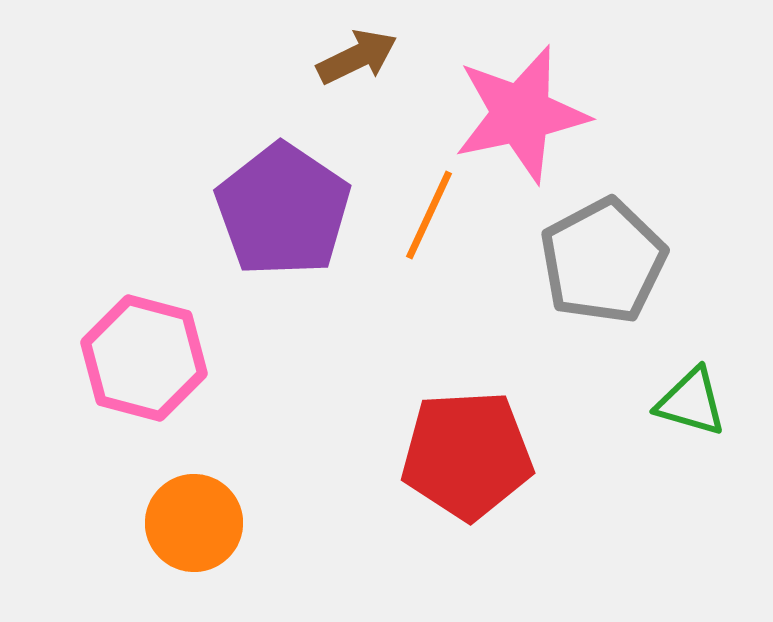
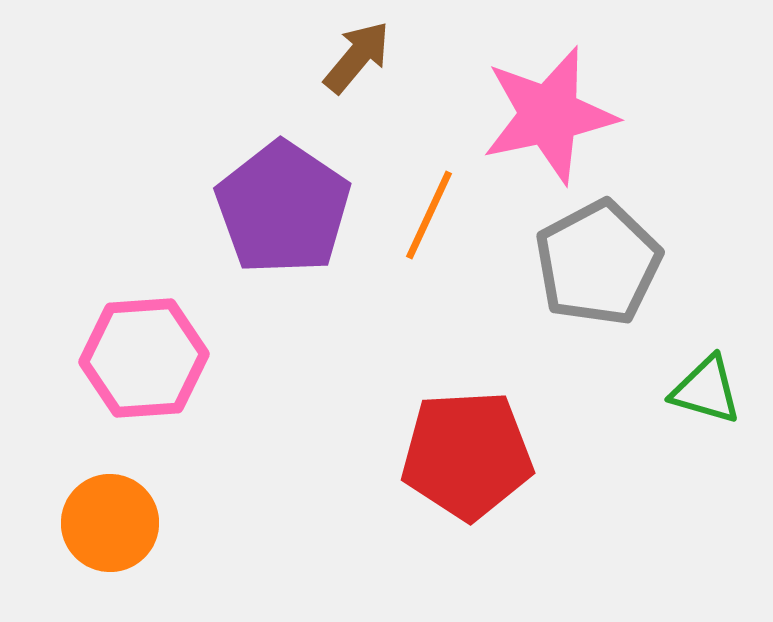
brown arrow: rotated 24 degrees counterclockwise
pink star: moved 28 px right, 1 px down
purple pentagon: moved 2 px up
gray pentagon: moved 5 px left, 2 px down
pink hexagon: rotated 19 degrees counterclockwise
green triangle: moved 15 px right, 12 px up
orange circle: moved 84 px left
